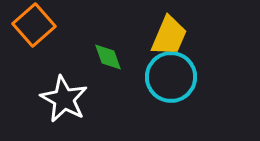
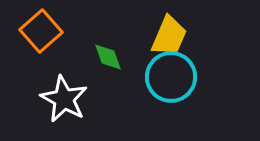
orange square: moved 7 px right, 6 px down
